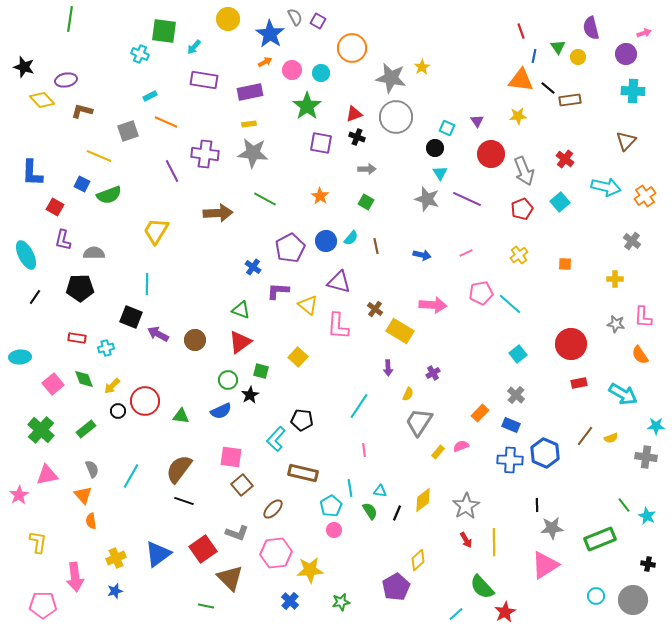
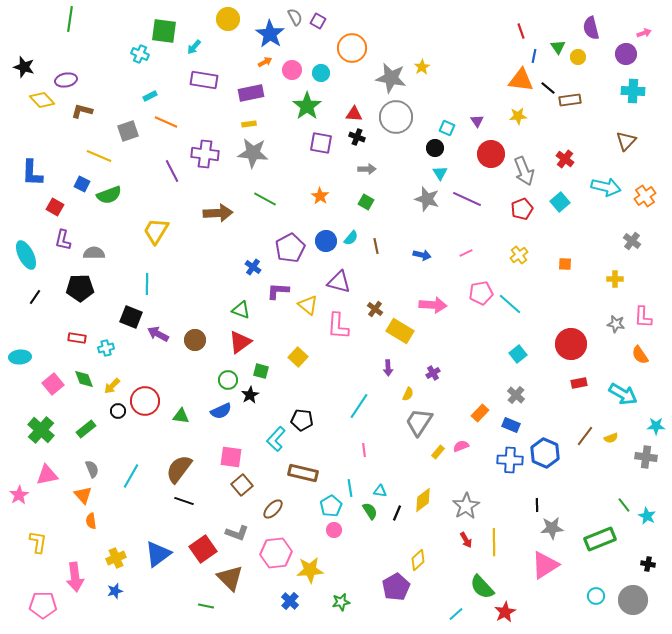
purple rectangle at (250, 92): moved 1 px right, 1 px down
red triangle at (354, 114): rotated 24 degrees clockwise
